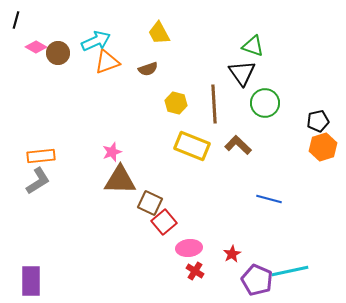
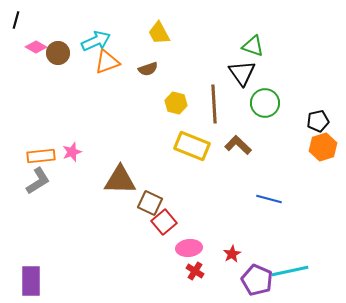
pink star: moved 40 px left
